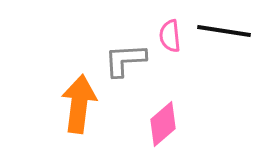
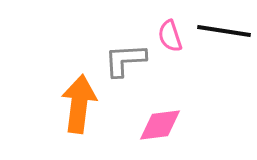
pink semicircle: rotated 12 degrees counterclockwise
pink diamond: moved 3 px left, 1 px down; rotated 33 degrees clockwise
